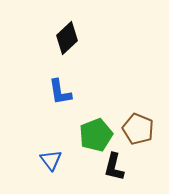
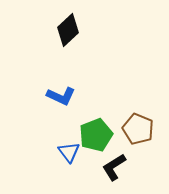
black diamond: moved 1 px right, 8 px up
blue L-shape: moved 1 px right, 4 px down; rotated 56 degrees counterclockwise
blue triangle: moved 18 px right, 8 px up
black L-shape: rotated 44 degrees clockwise
